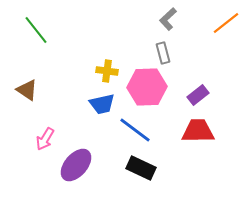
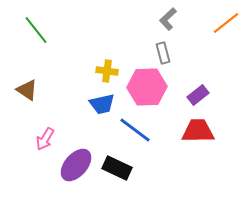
black rectangle: moved 24 px left
